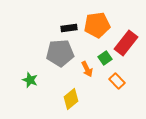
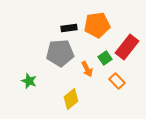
red rectangle: moved 1 px right, 4 px down
green star: moved 1 px left, 1 px down
